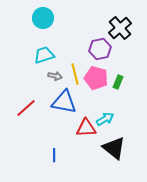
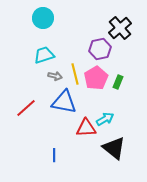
pink pentagon: rotated 25 degrees clockwise
